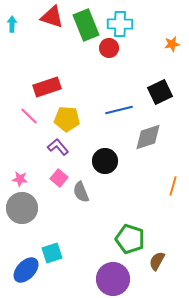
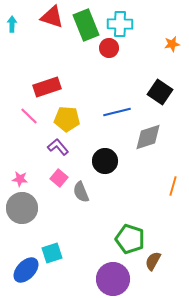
black square: rotated 30 degrees counterclockwise
blue line: moved 2 px left, 2 px down
brown semicircle: moved 4 px left
